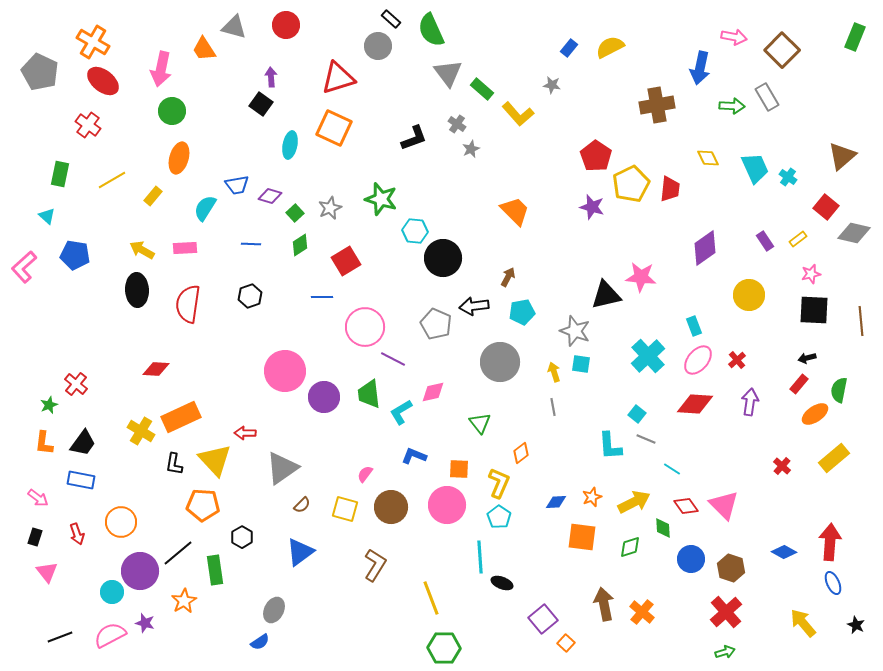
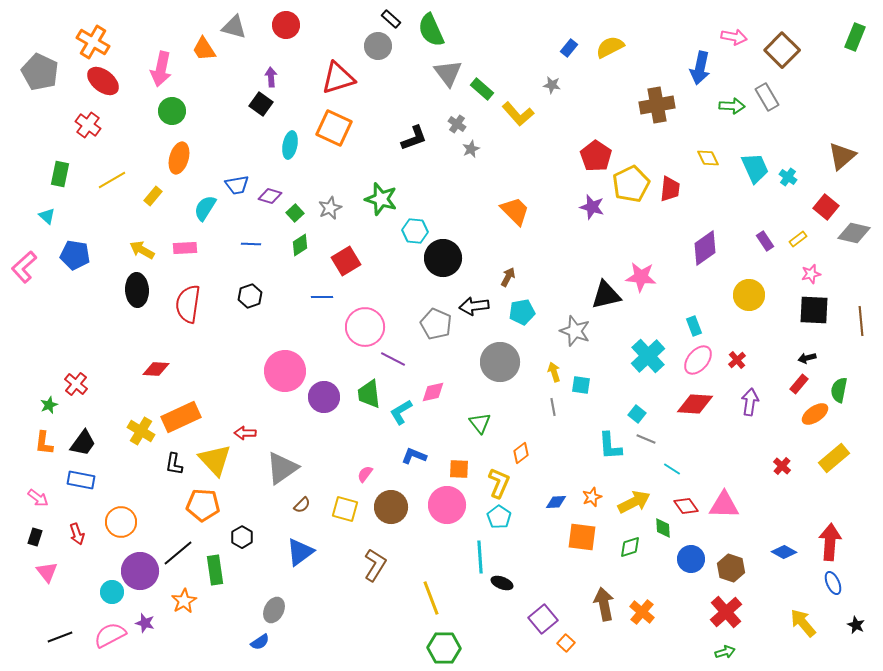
cyan square at (581, 364): moved 21 px down
pink triangle at (724, 505): rotated 44 degrees counterclockwise
